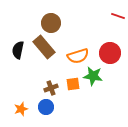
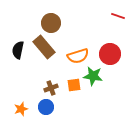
red circle: moved 1 px down
orange square: moved 1 px right, 1 px down
